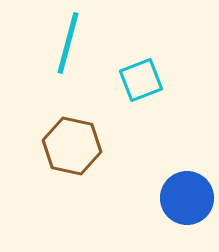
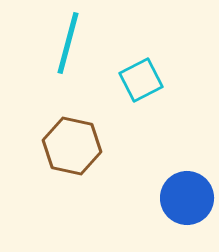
cyan square: rotated 6 degrees counterclockwise
